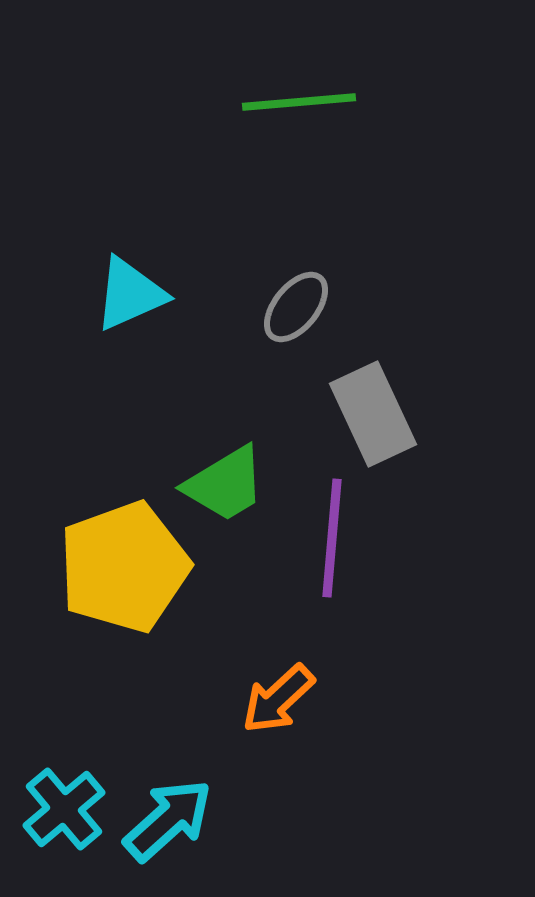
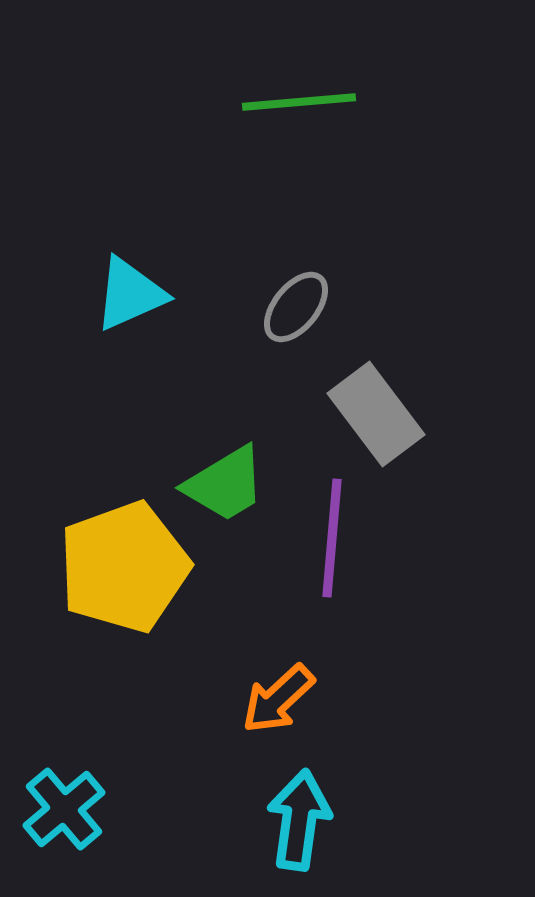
gray rectangle: moved 3 px right; rotated 12 degrees counterclockwise
cyan arrow: moved 131 px right; rotated 40 degrees counterclockwise
